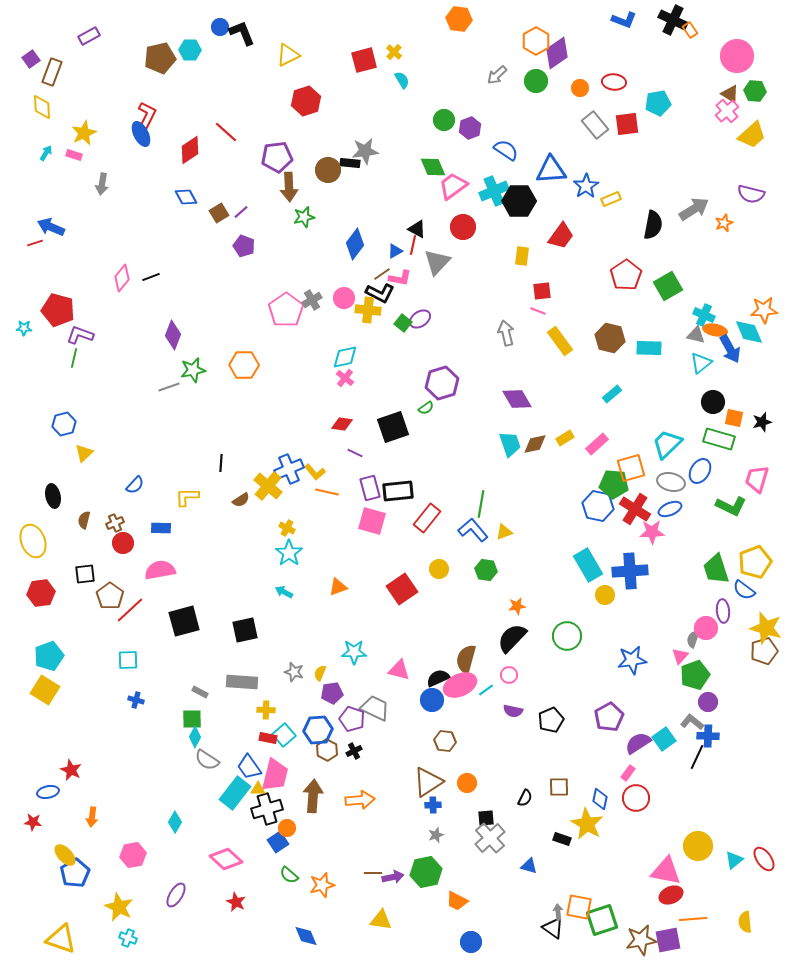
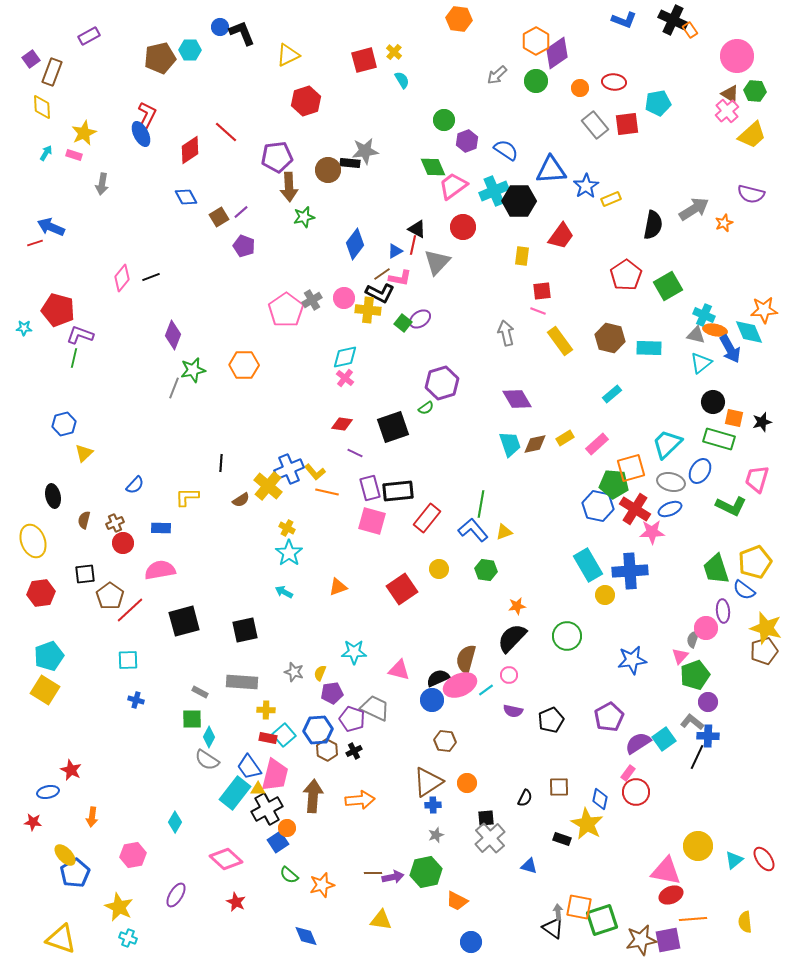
purple hexagon at (470, 128): moved 3 px left, 13 px down
brown square at (219, 213): moved 4 px down
gray line at (169, 387): moved 5 px right, 1 px down; rotated 50 degrees counterclockwise
cyan diamond at (195, 737): moved 14 px right
red circle at (636, 798): moved 6 px up
black cross at (267, 809): rotated 12 degrees counterclockwise
